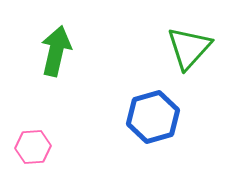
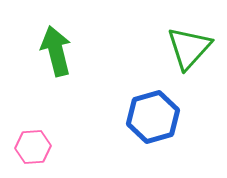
green arrow: rotated 27 degrees counterclockwise
